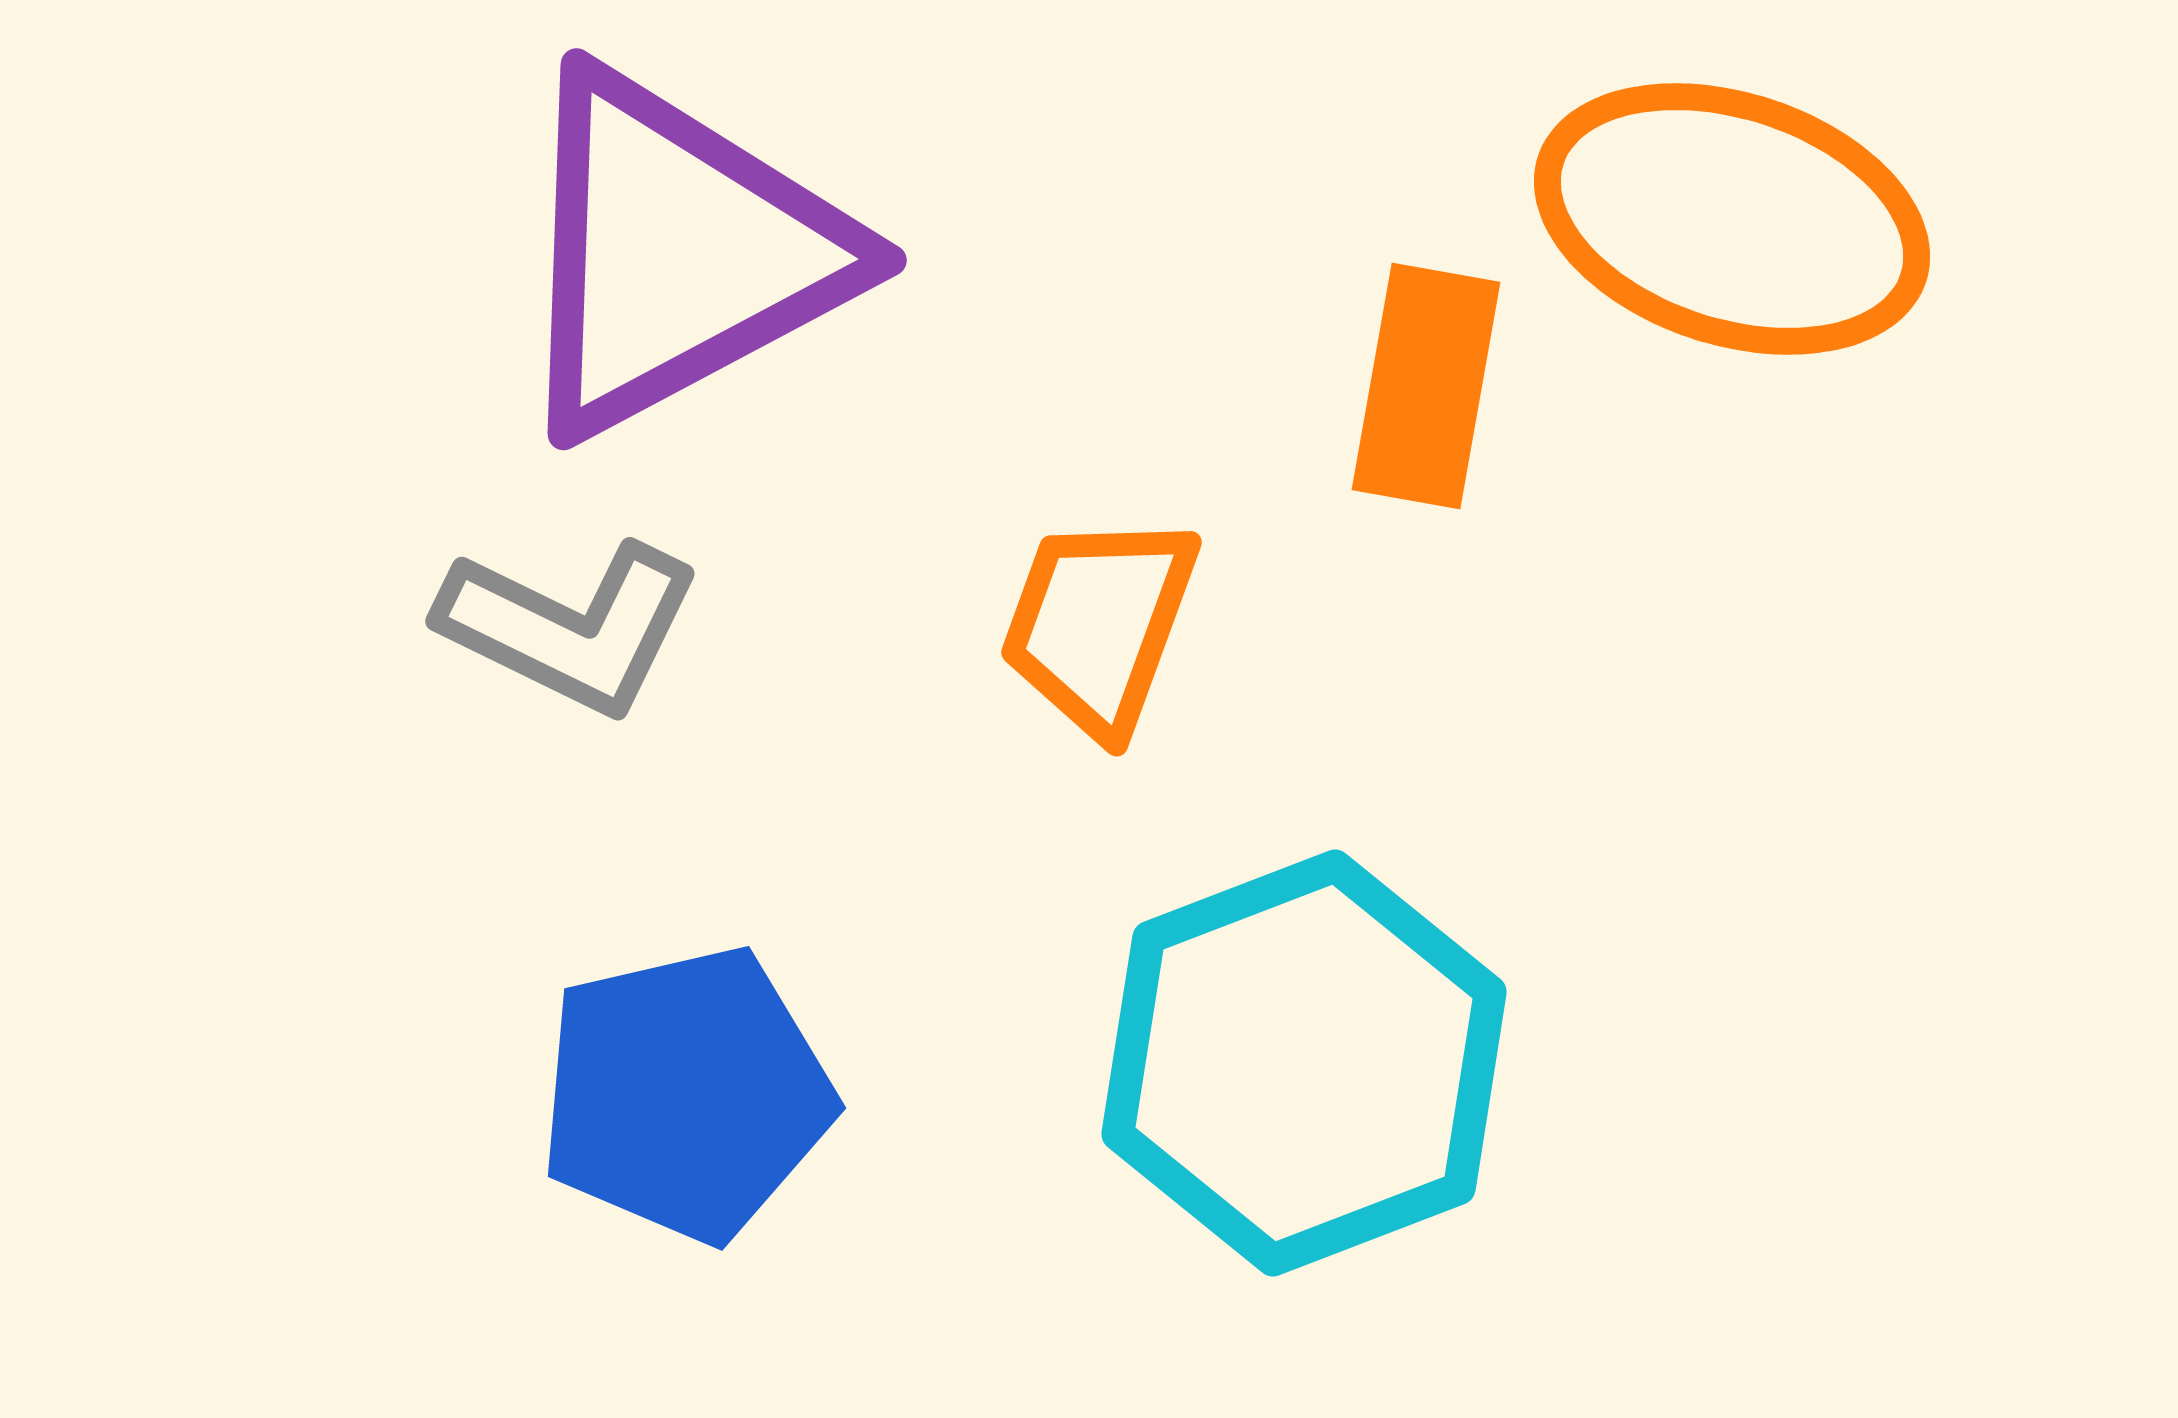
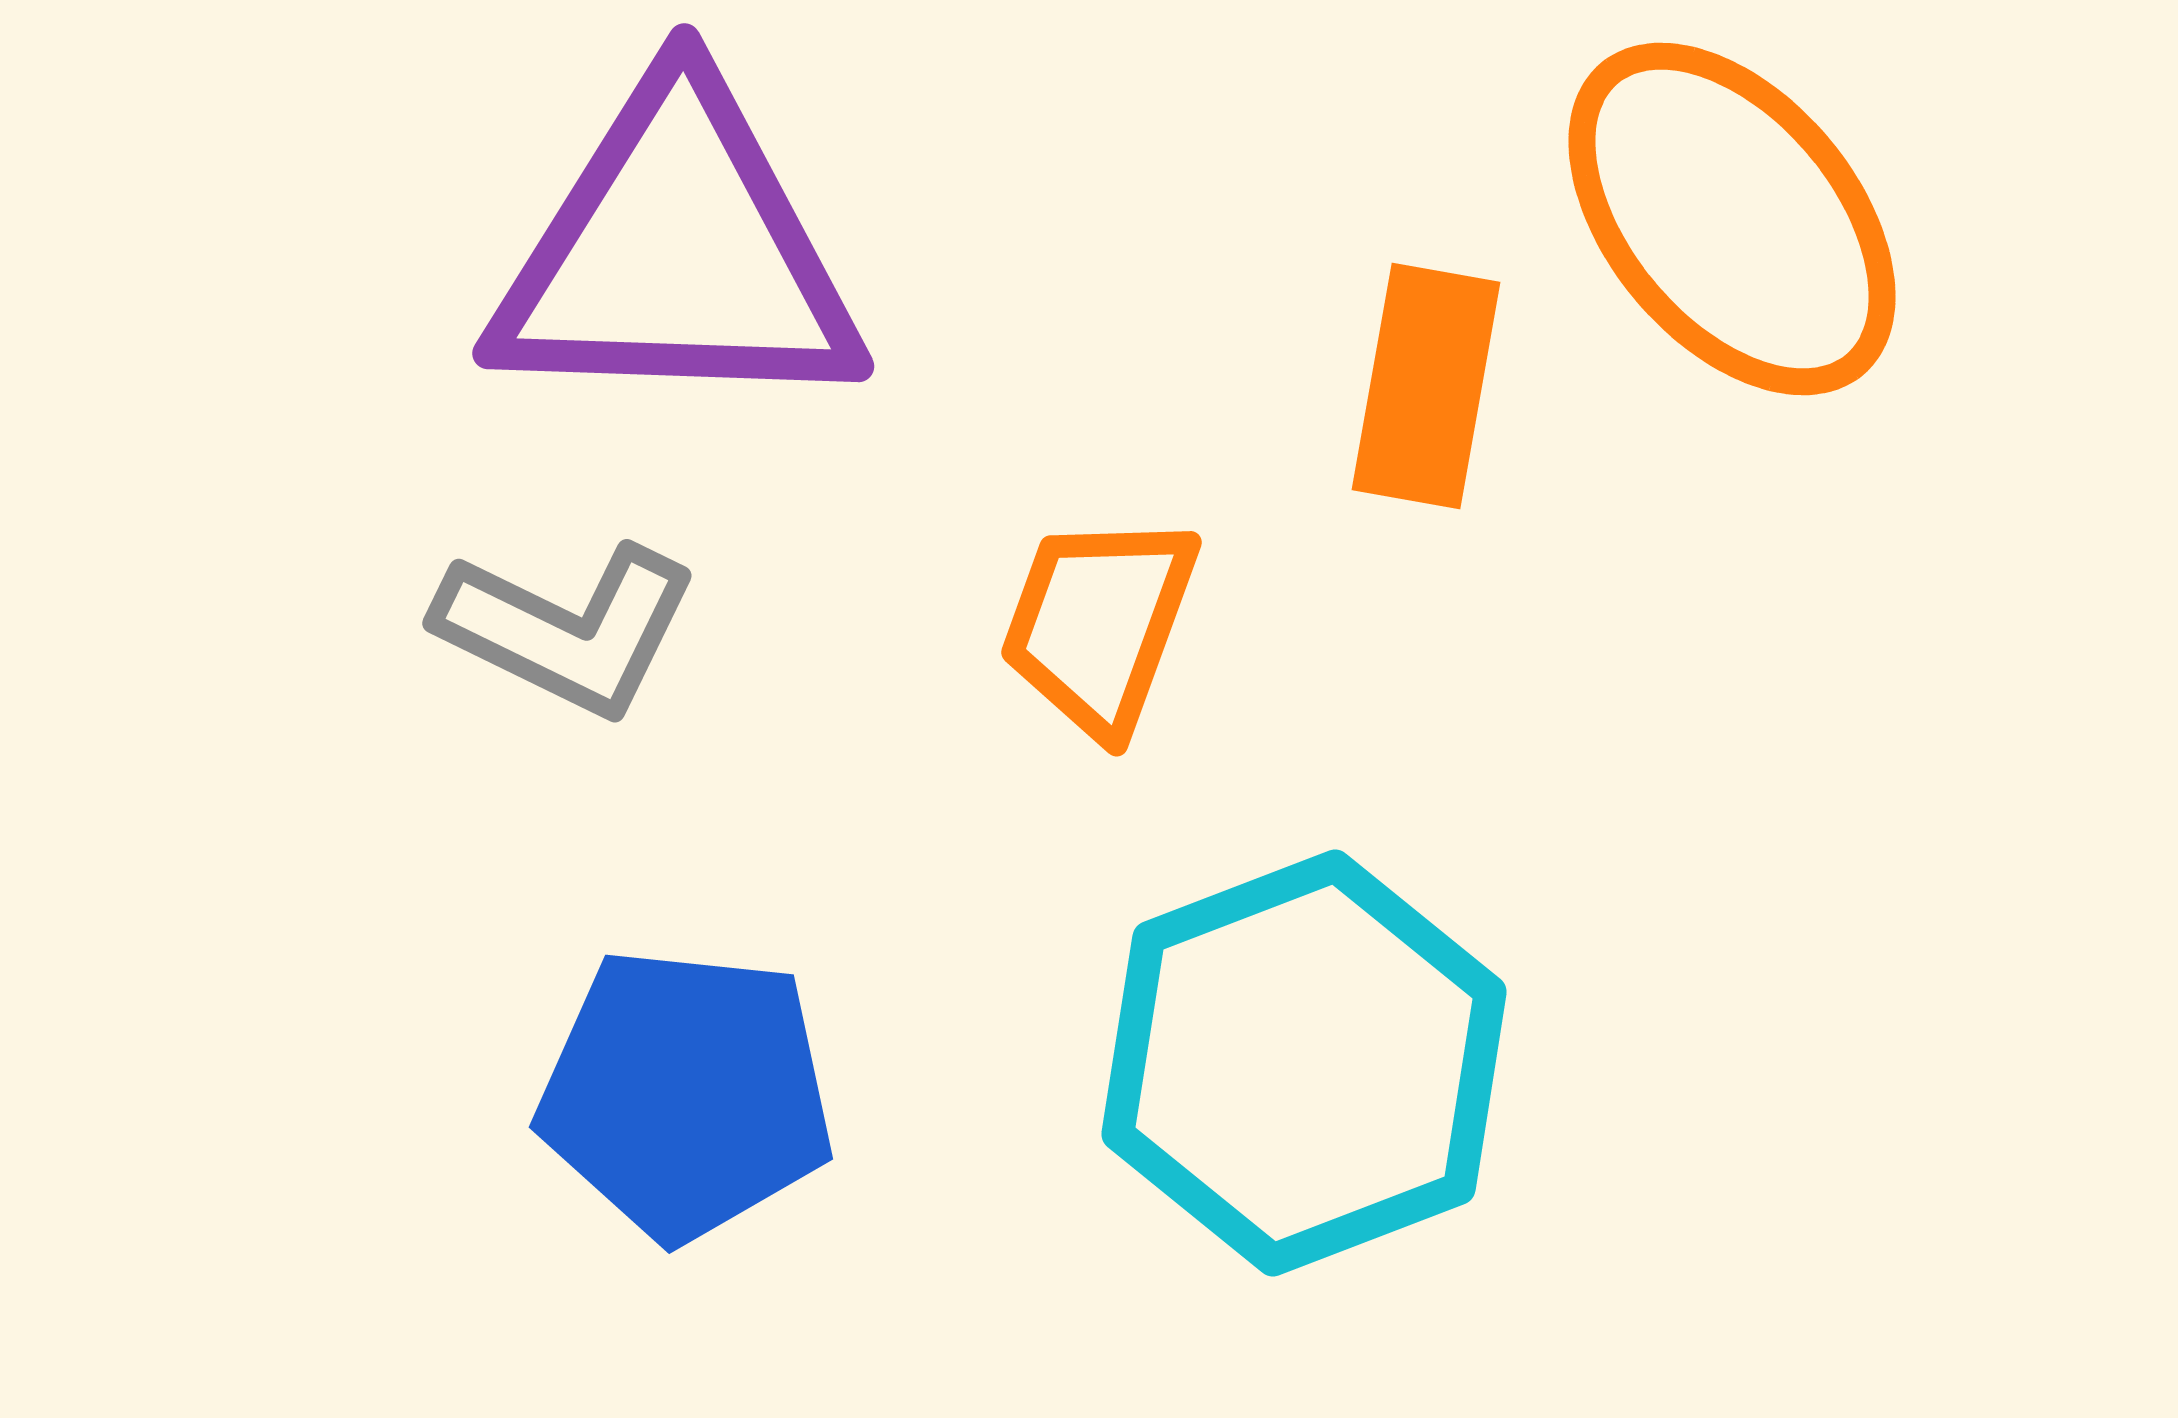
orange ellipse: rotated 32 degrees clockwise
purple triangle: rotated 30 degrees clockwise
gray L-shape: moved 3 px left, 2 px down
blue pentagon: rotated 19 degrees clockwise
